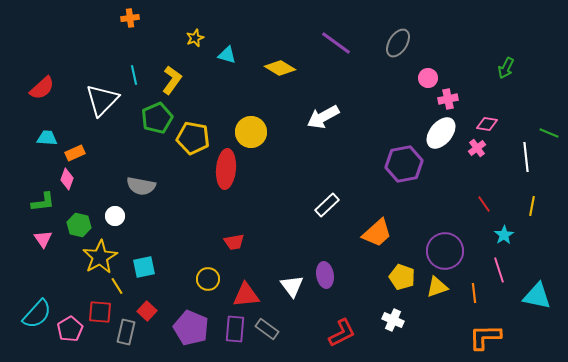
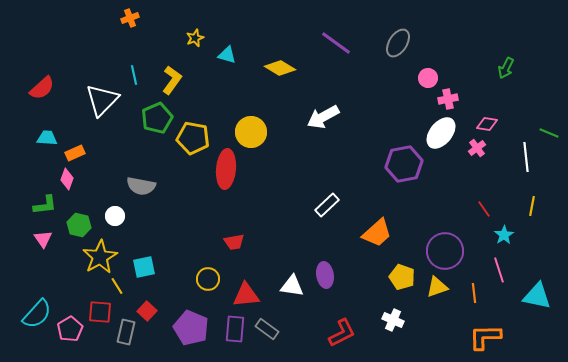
orange cross at (130, 18): rotated 12 degrees counterclockwise
green L-shape at (43, 202): moved 2 px right, 3 px down
red line at (484, 204): moved 5 px down
white triangle at (292, 286): rotated 45 degrees counterclockwise
